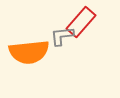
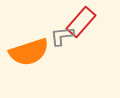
orange semicircle: rotated 12 degrees counterclockwise
